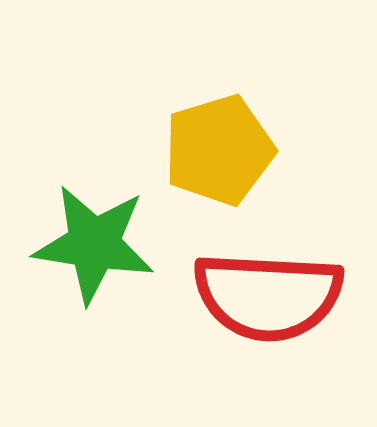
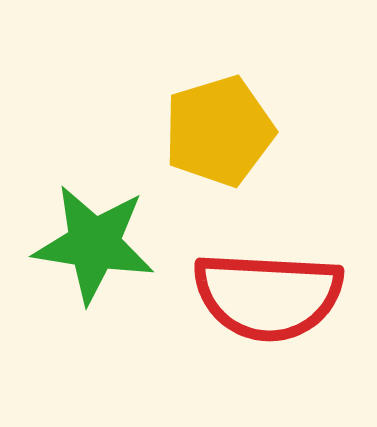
yellow pentagon: moved 19 px up
